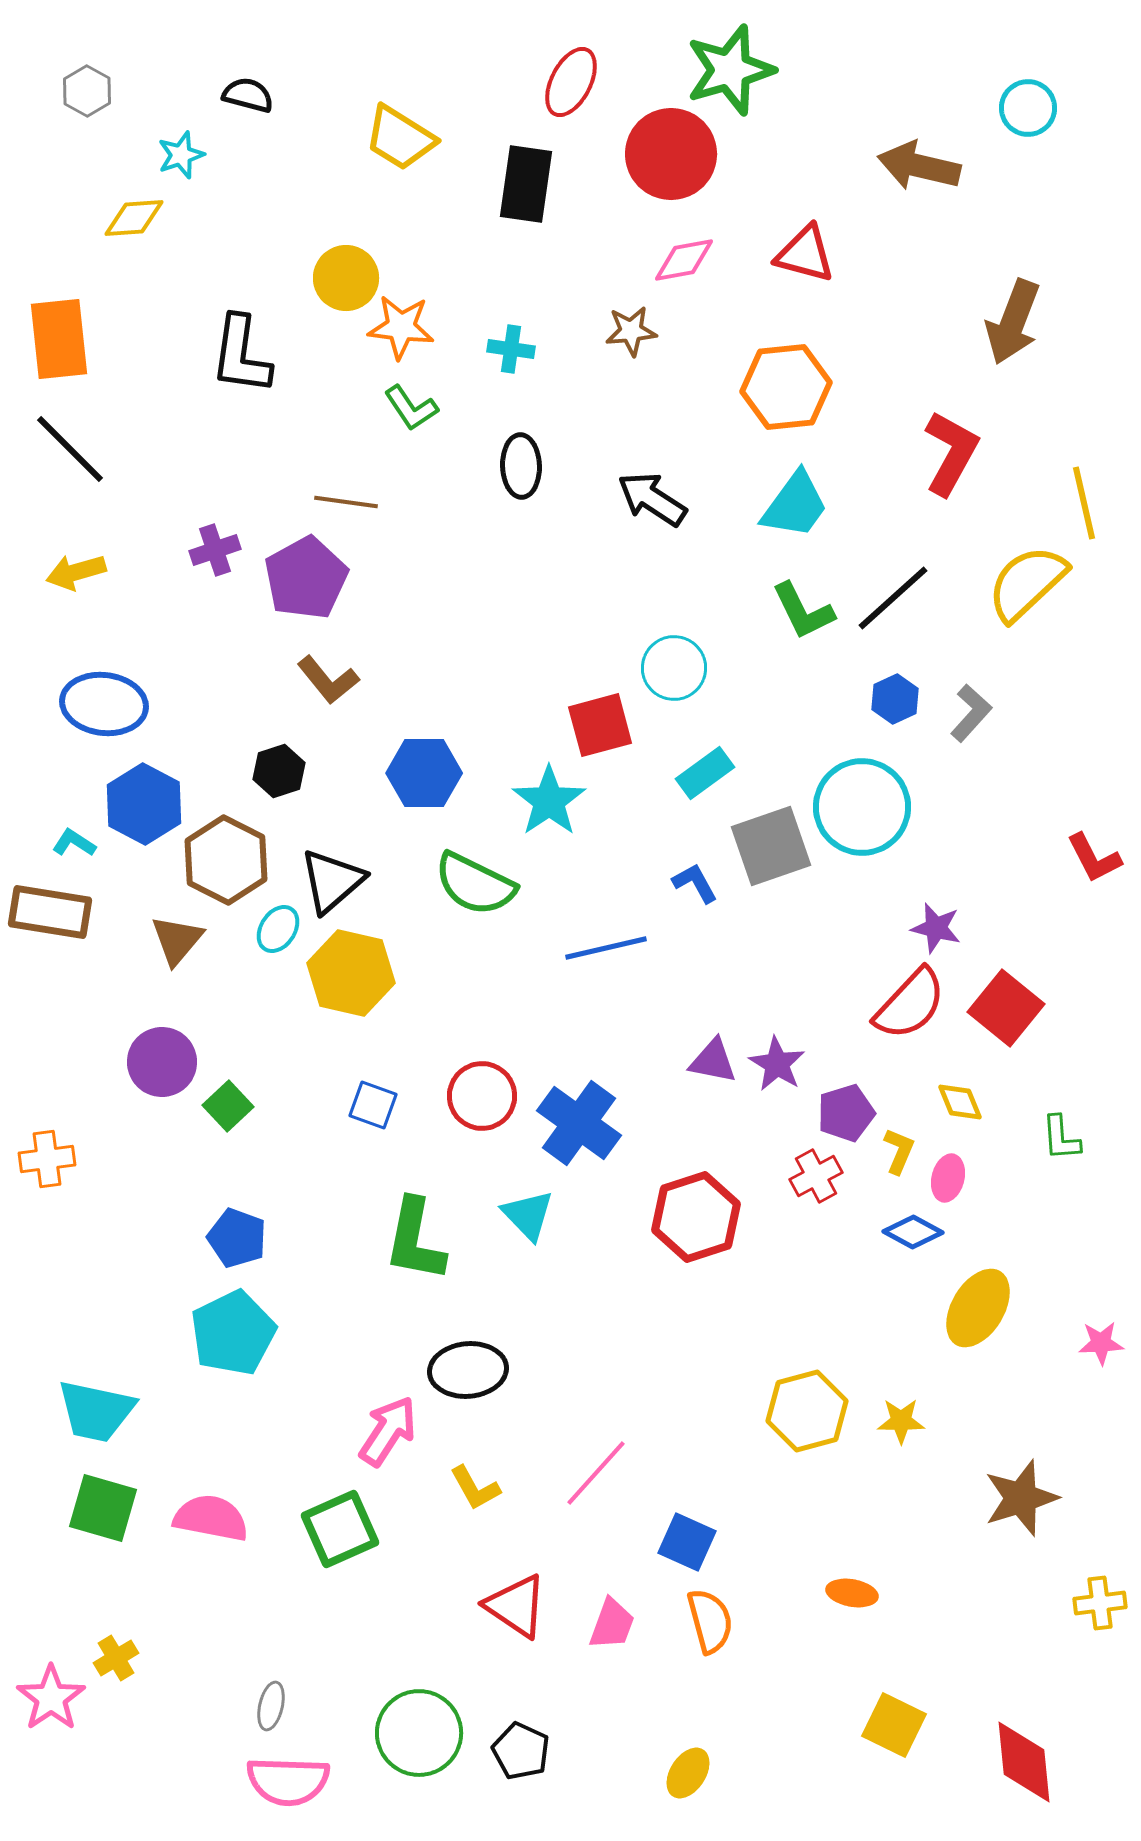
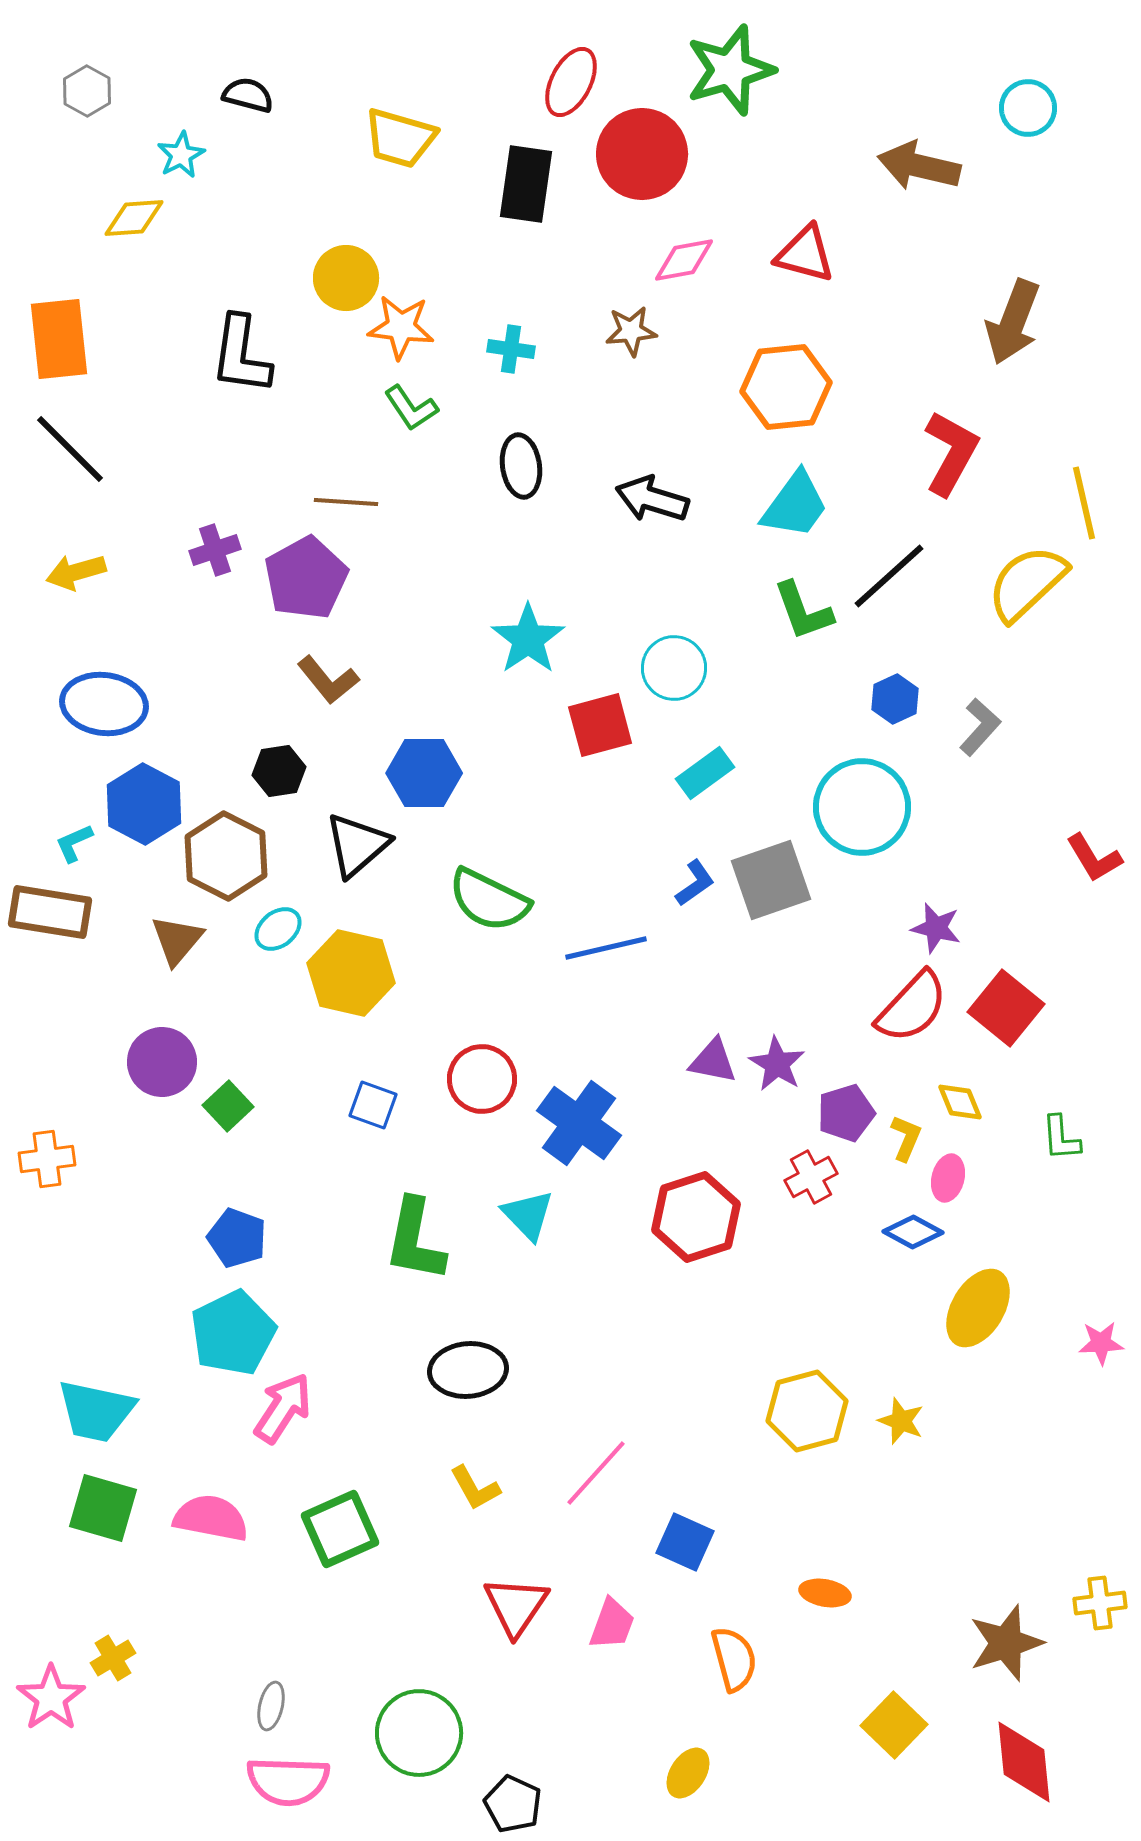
yellow trapezoid at (400, 138): rotated 16 degrees counterclockwise
red circle at (671, 154): moved 29 px left
cyan star at (181, 155): rotated 9 degrees counterclockwise
black ellipse at (521, 466): rotated 6 degrees counterclockwise
black arrow at (652, 499): rotated 16 degrees counterclockwise
brown line at (346, 502): rotated 4 degrees counterclockwise
black line at (893, 598): moved 4 px left, 22 px up
green L-shape at (803, 611): rotated 6 degrees clockwise
gray L-shape at (971, 713): moved 9 px right, 14 px down
black hexagon at (279, 771): rotated 9 degrees clockwise
cyan star at (549, 801): moved 21 px left, 162 px up
cyan L-shape at (74, 843): rotated 57 degrees counterclockwise
gray square at (771, 846): moved 34 px down
red L-shape at (1094, 858): rotated 4 degrees counterclockwise
brown hexagon at (226, 860): moved 4 px up
black triangle at (332, 881): moved 25 px right, 36 px up
blue L-shape at (695, 883): rotated 84 degrees clockwise
green semicircle at (475, 884): moved 14 px right, 16 px down
cyan ellipse at (278, 929): rotated 18 degrees clockwise
red semicircle at (910, 1004): moved 2 px right, 3 px down
red circle at (482, 1096): moved 17 px up
yellow L-shape at (899, 1151): moved 7 px right, 13 px up
red cross at (816, 1176): moved 5 px left, 1 px down
yellow star at (901, 1421): rotated 21 degrees clockwise
pink arrow at (388, 1431): moved 105 px left, 23 px up
brown star at (1021, 1498): moved 15 px left, 145 px down
blue square at (687, 1542): moved 2 px left
orange ellipse at (852, 1593): moved 27 px left
red triangle at (516, 1606): rotated 30 degrees clockwise
orange semicircle at (710, 1621): moved 24 px right, 38 px down
yellow cross at (116, 1658): moved 3 px left
yellow square at (894, 1725): rotated 18 degrees clockwise
black pentagon at (521, 1751): moved 8 px left, 53 px down
